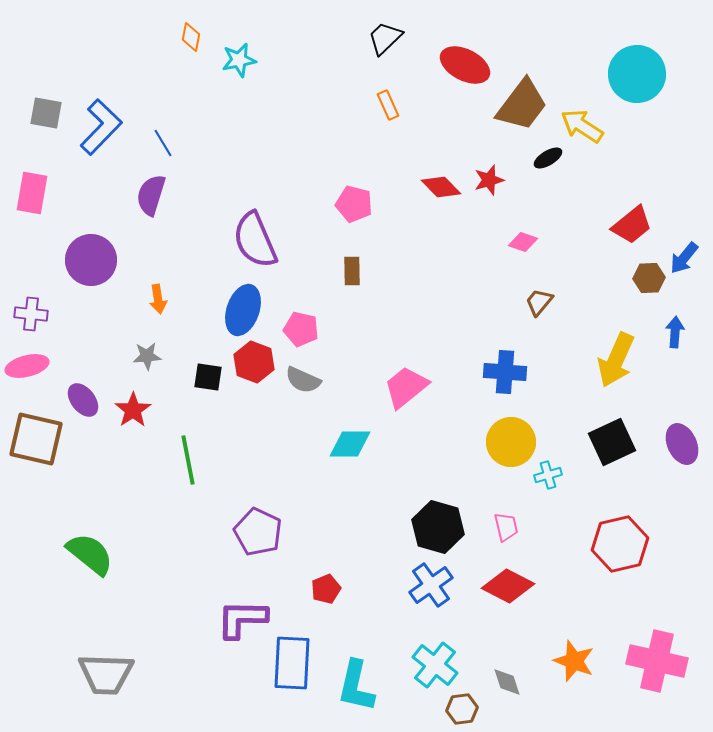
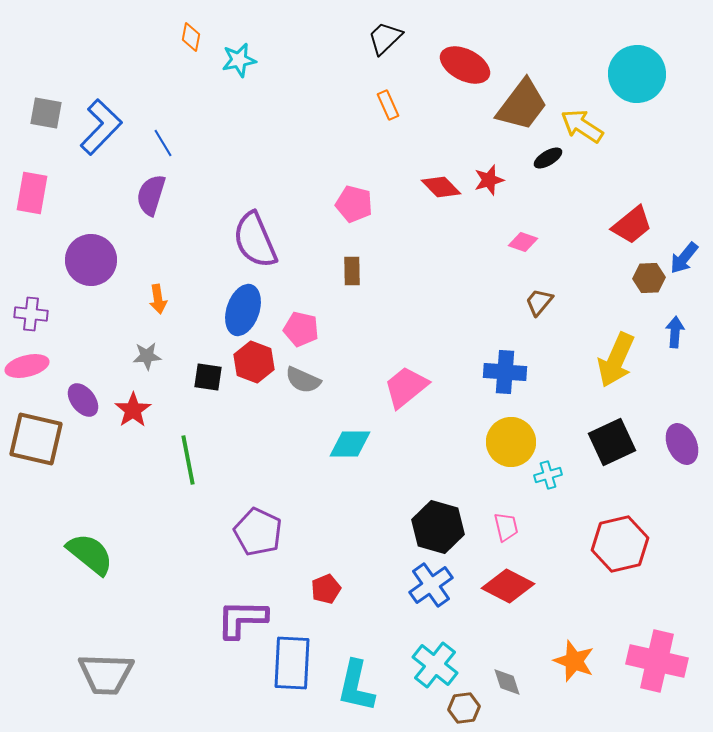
brown hexagon at (462, 709): moved 2 px right, 1 px up
